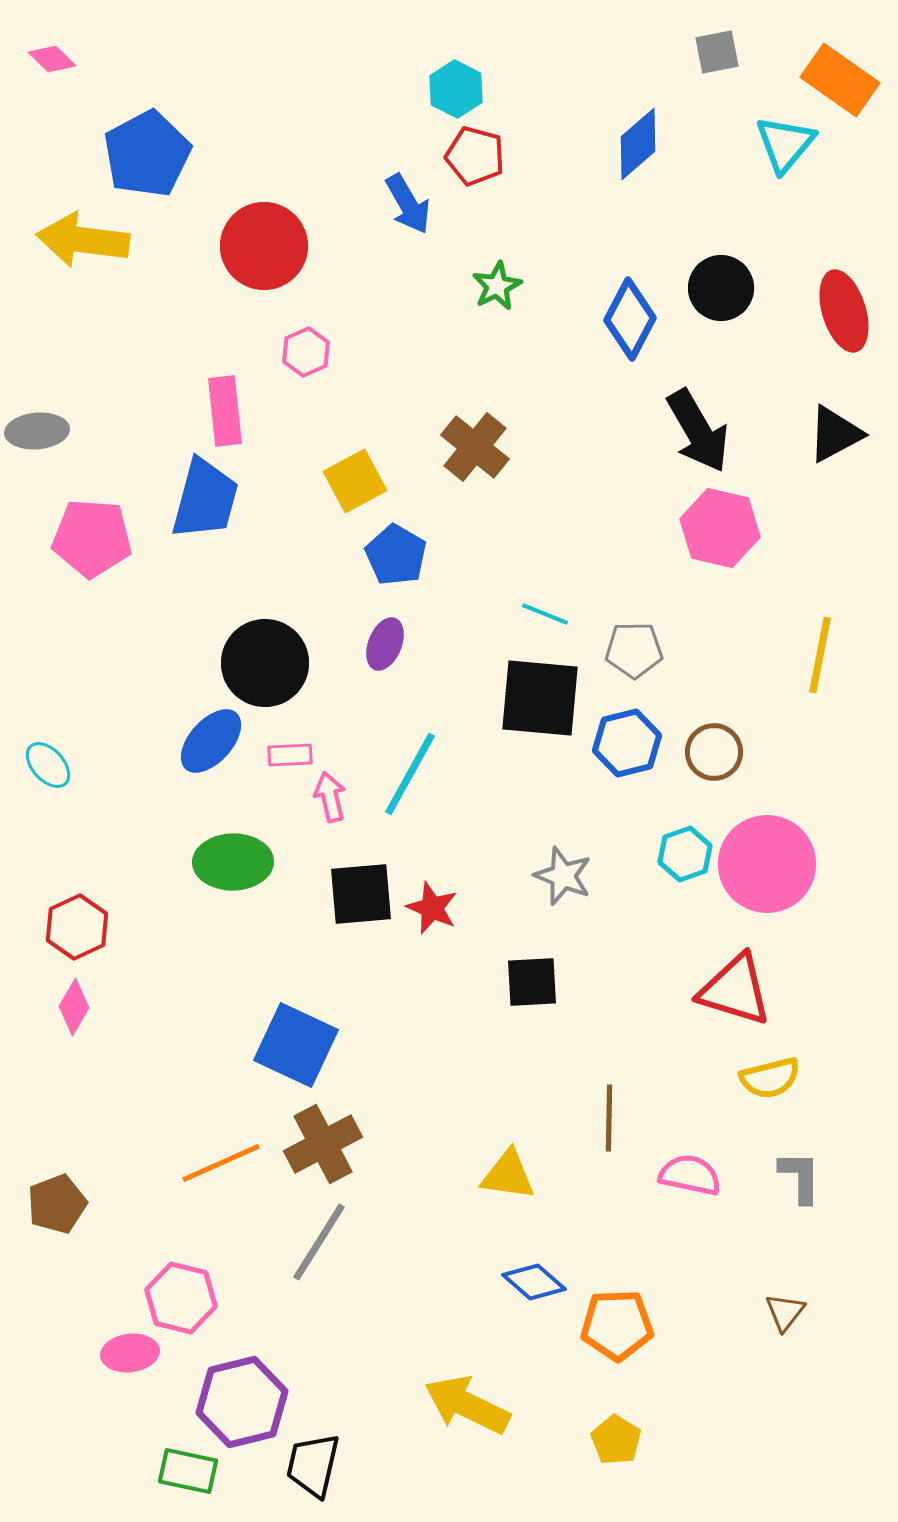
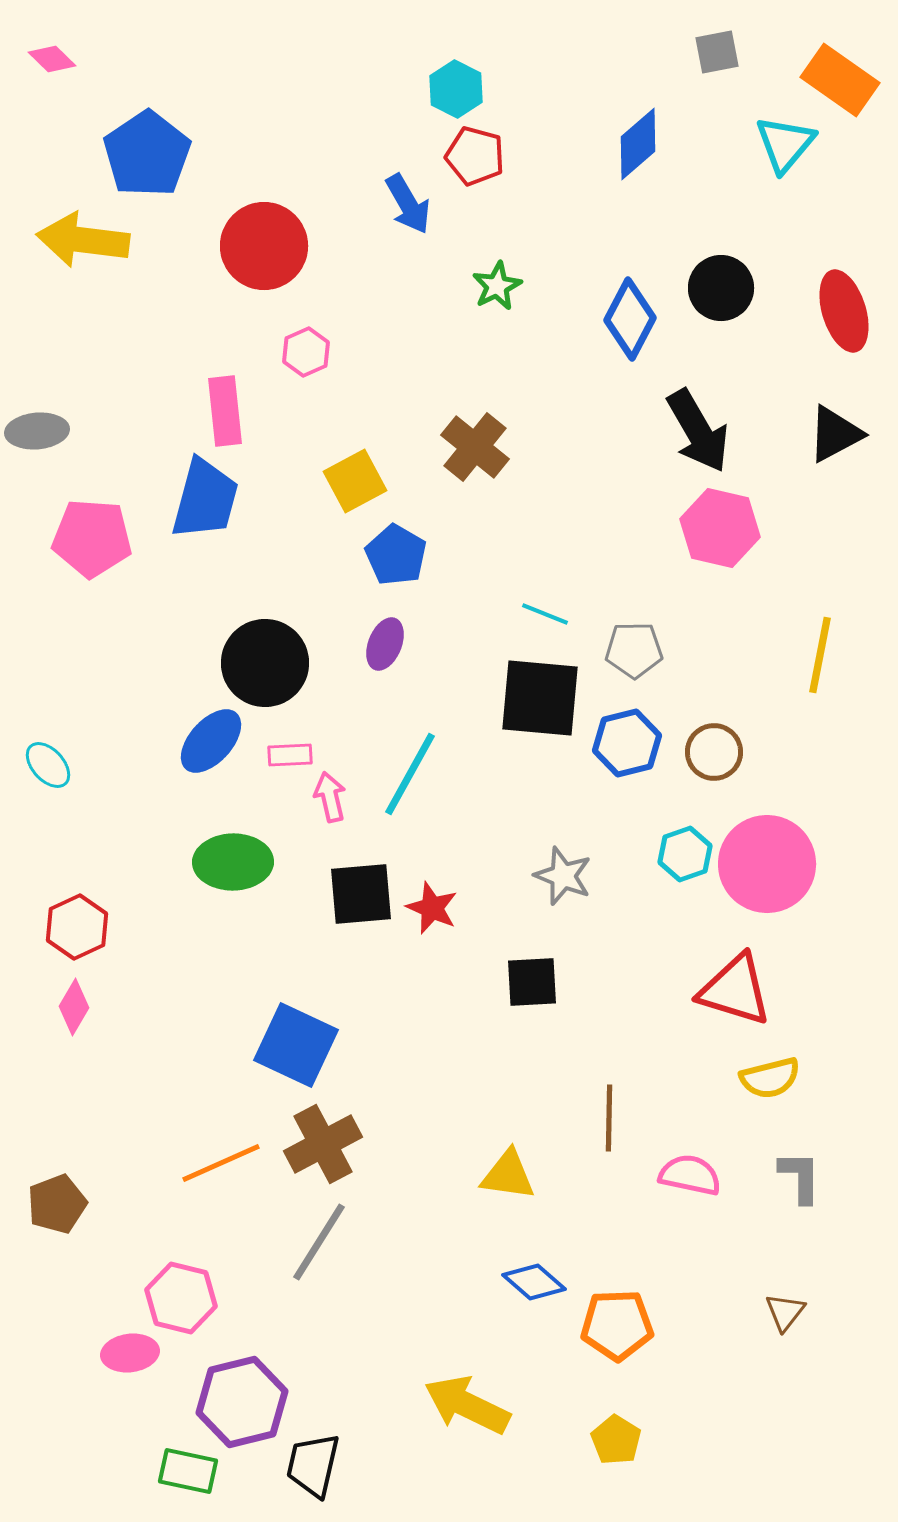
blue pentagon at (147, 154): rotated 6 degrees counterclockwise
